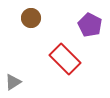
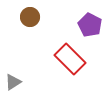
brown circle: moved 1 px left, 1 px up
red rectangle: moved 5 px right
